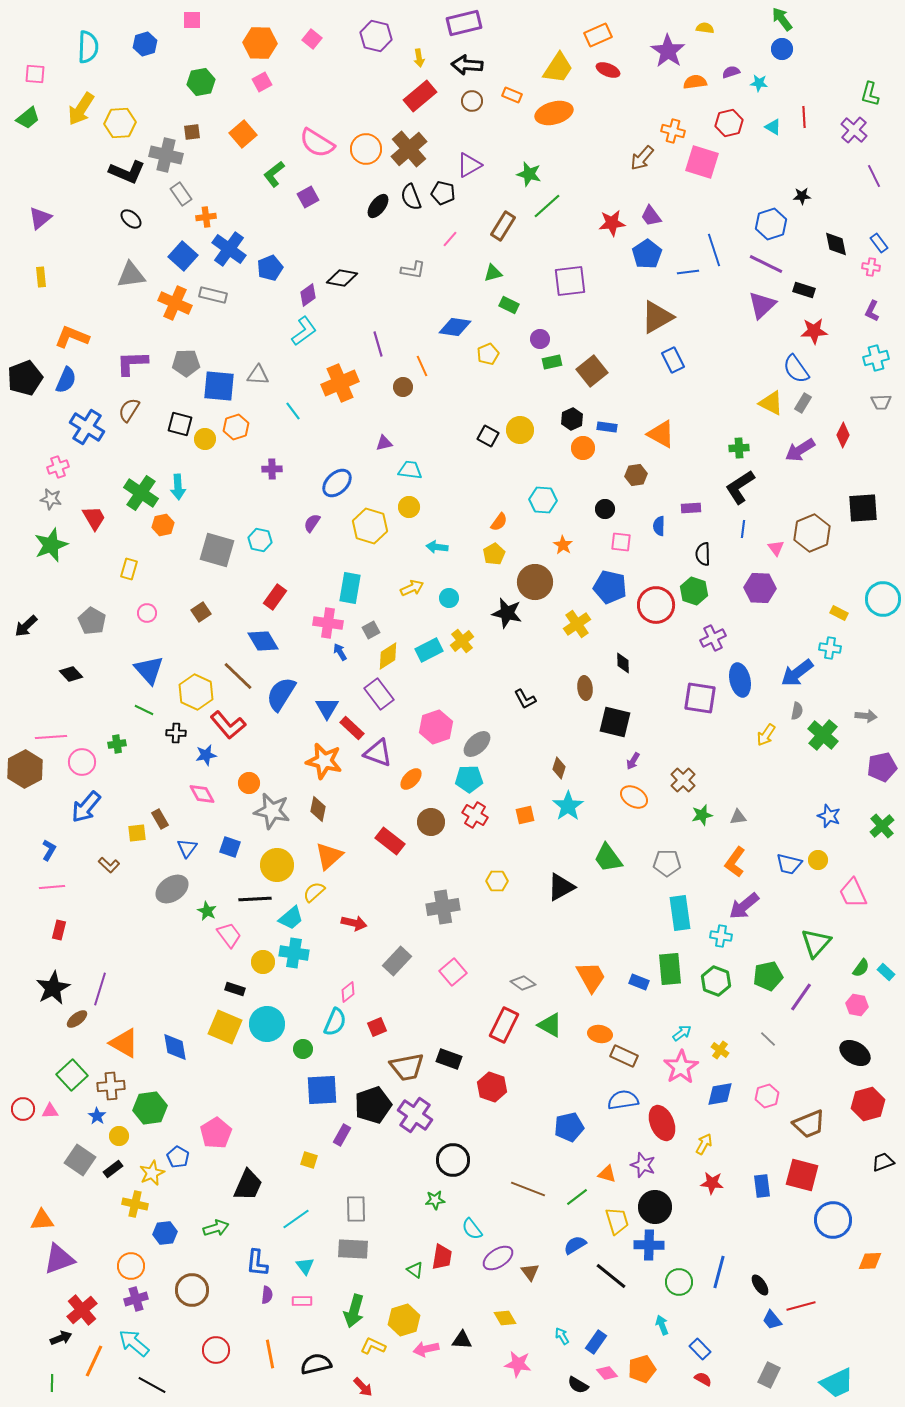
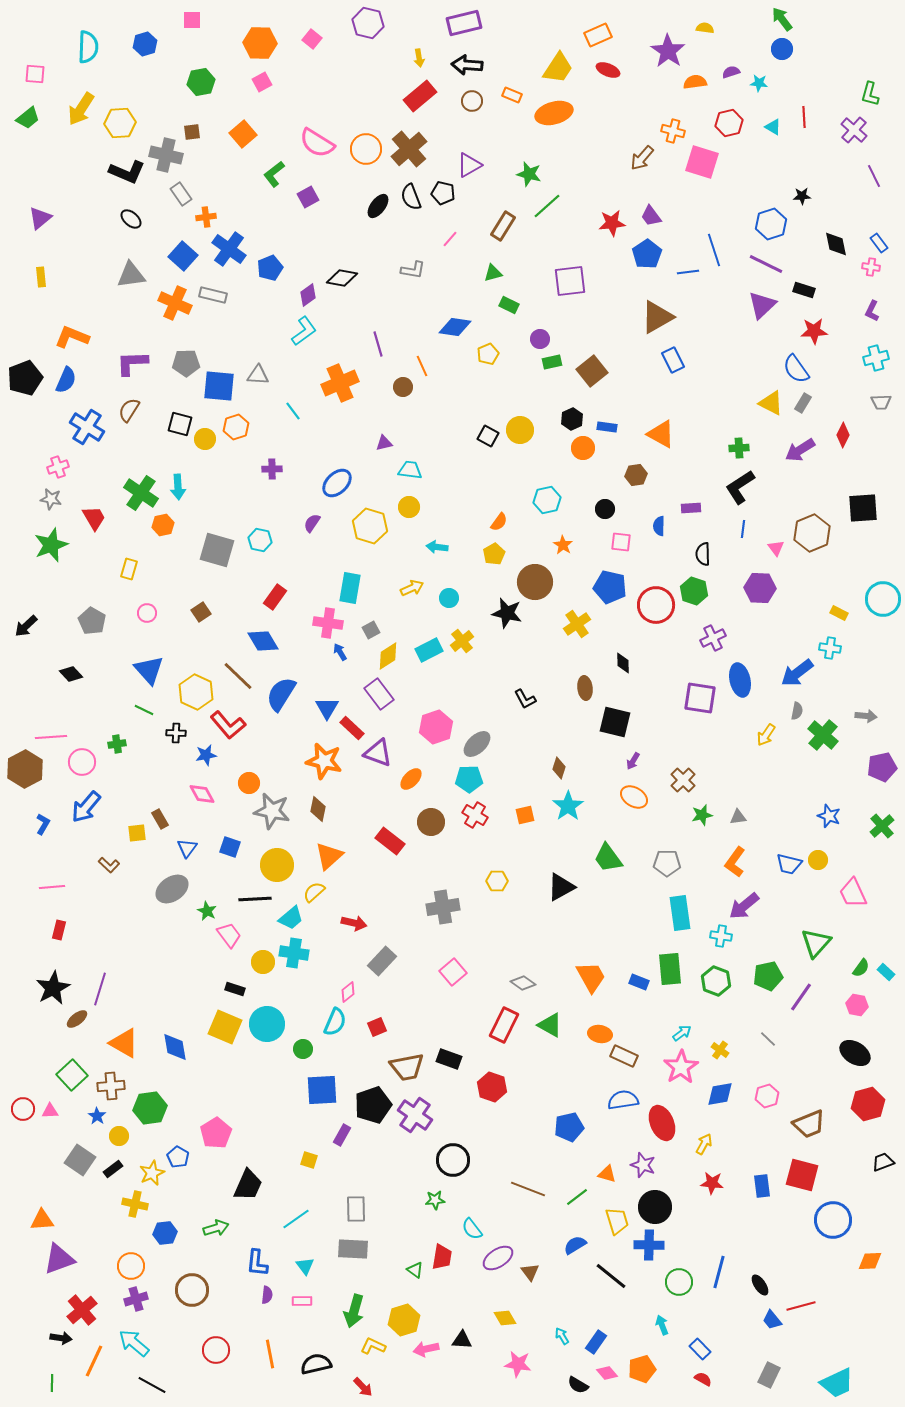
purple hexagon at (376, 36): moved 8 px left, 13 px up
cyan hexagon at (543, 500): moved 4 px right; rotated 16 degrees counterclockwise
blue L-shape at (49, 850): moved 6 px left, 26 px up
gray rectangle at (397, 961): moved 15 px left
black arrow at (61, 1338): rotated 30 degrees clockwise
